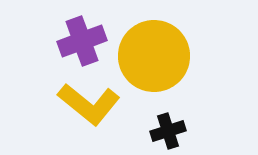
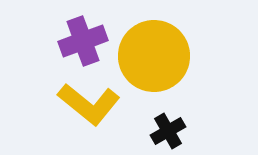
purple cross: moved 1 px right
black cross: rotated 12 degrees counterclockwise
